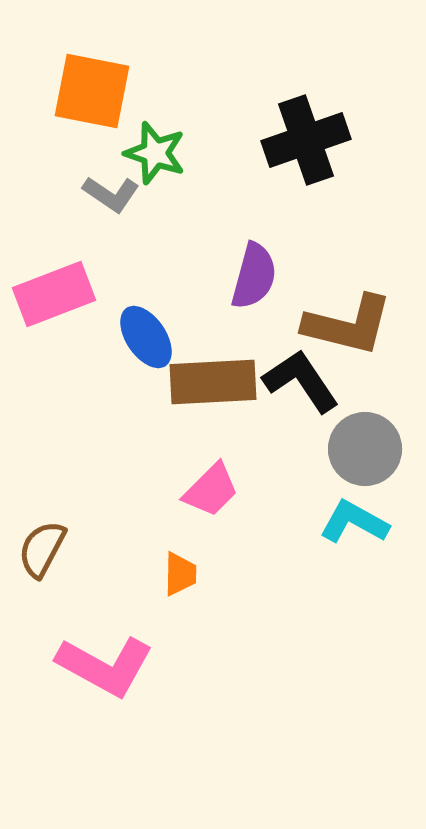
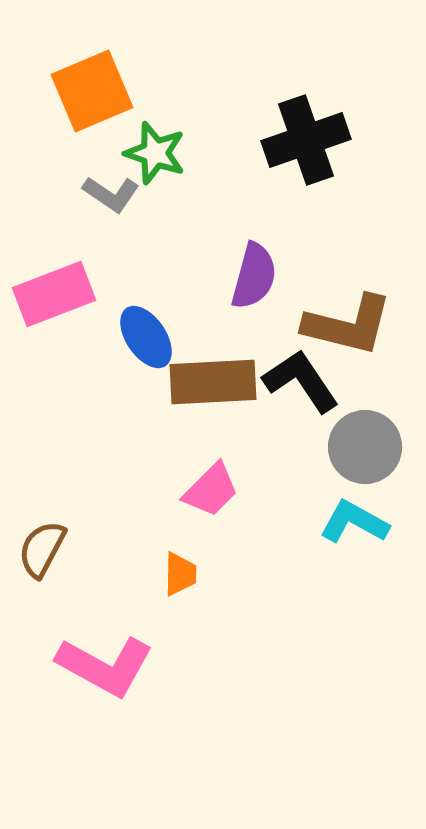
orange square: rotated 34 degrees counterclockwise
gray circle: moved 2 px up
